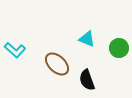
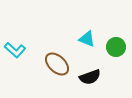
green circle: moved 3 px left, 1 px up
black semicircle: moved 3 px right, 3 px up; rotated 90 degrees counterclockwise
